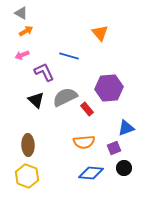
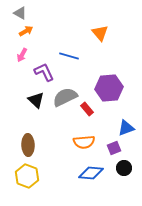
gray triangle: moved 1 px left
pink arrow: rotated 40 degrees counterclockwise
